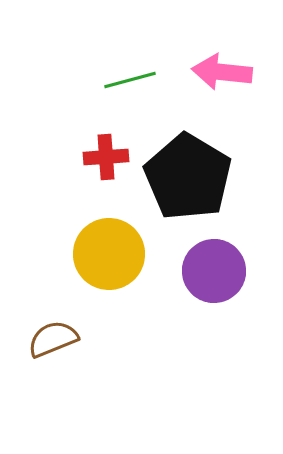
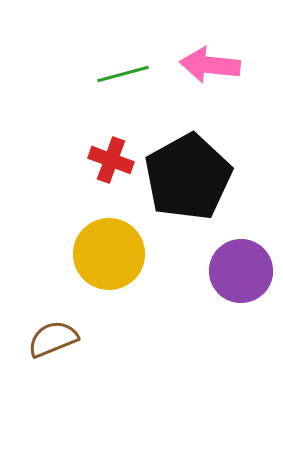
pink arrow: moved 12 px left, 7 px up
green line: moved 7 px left, 6 px up
red cross: moved 5 px right, 3 px down; rotated 24 degrees clockwise
black pentagon: rotated 12 degrees clockwise
purple circle: moved 27 px right
